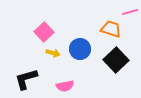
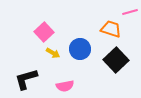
yellow arrow: rotated 16 degrees clockwise
